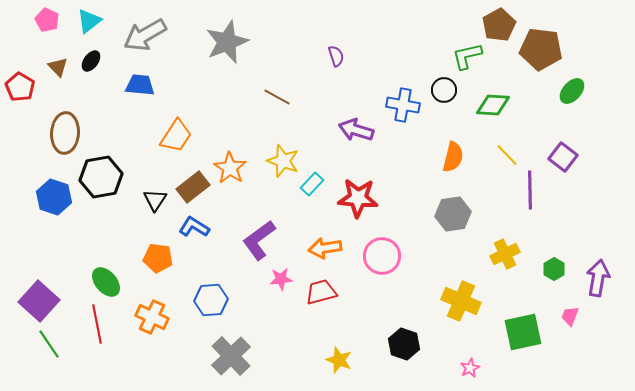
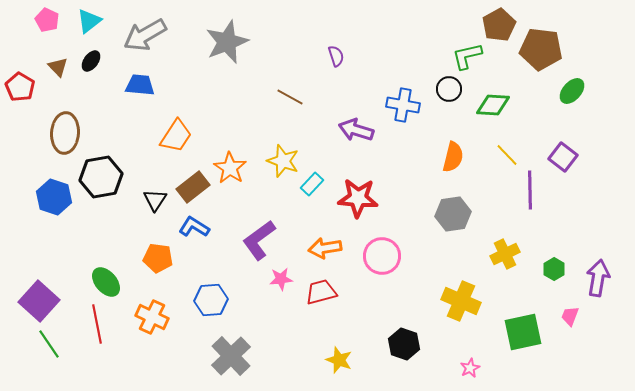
black circle at (444, 90): moved 5 px right, 1 px up
brown line at (277, 97): moved 13 px right
